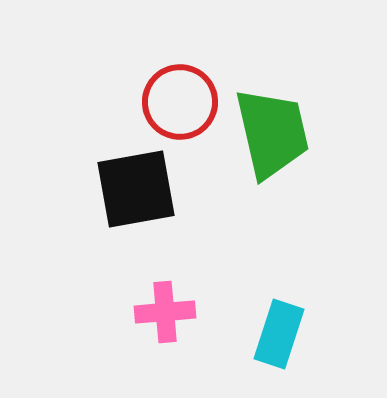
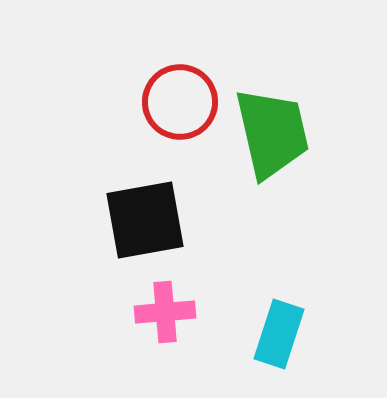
black square: moved 9 px right, 31 px down
